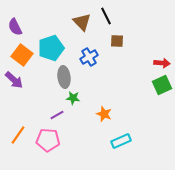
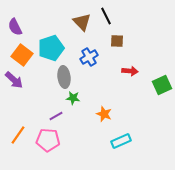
red arrow: moved 32 px left, 8 px down
purple line: moved 1 px left, 1 px down
